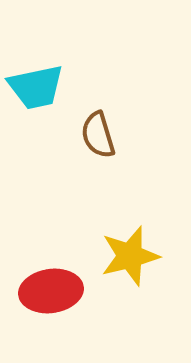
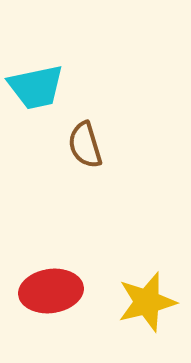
brown semicircle: moved 13 px left, 10 px down
yellow star: moved 17 px right, 46 px down
